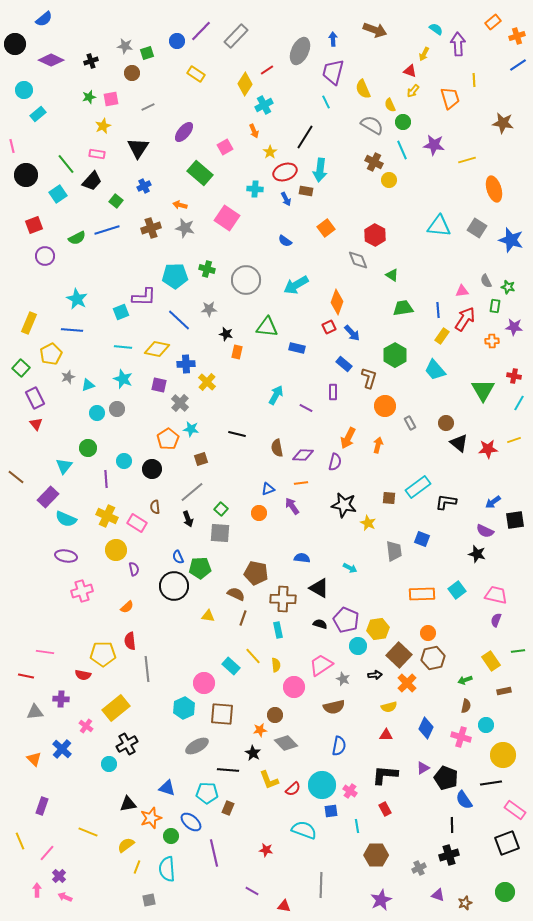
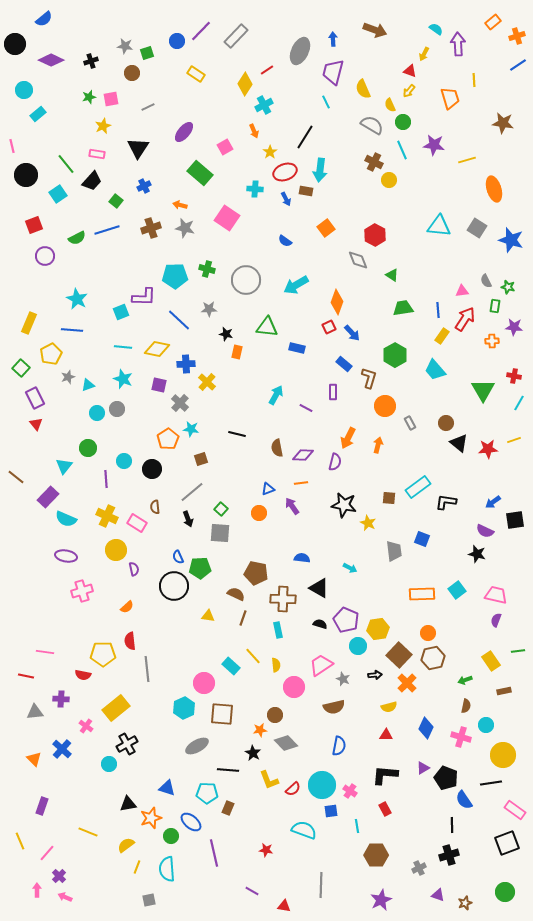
yellow arrow at (413, 91): moved 4 px left
